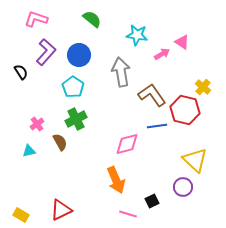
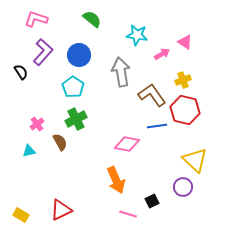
pink triangle: moved 3 px right
purple L-shape: moved 3 px left
yellow cross: moved 20 px left, 7 px up; rotated 28 degrees clockwise
pink diamond: rotated 25 degrees clockwise
